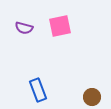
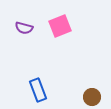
pink square: rotated 10 degrees counterclockwise
